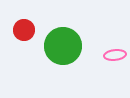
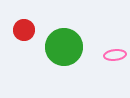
green circle: moved 1 px right, 1 px down
